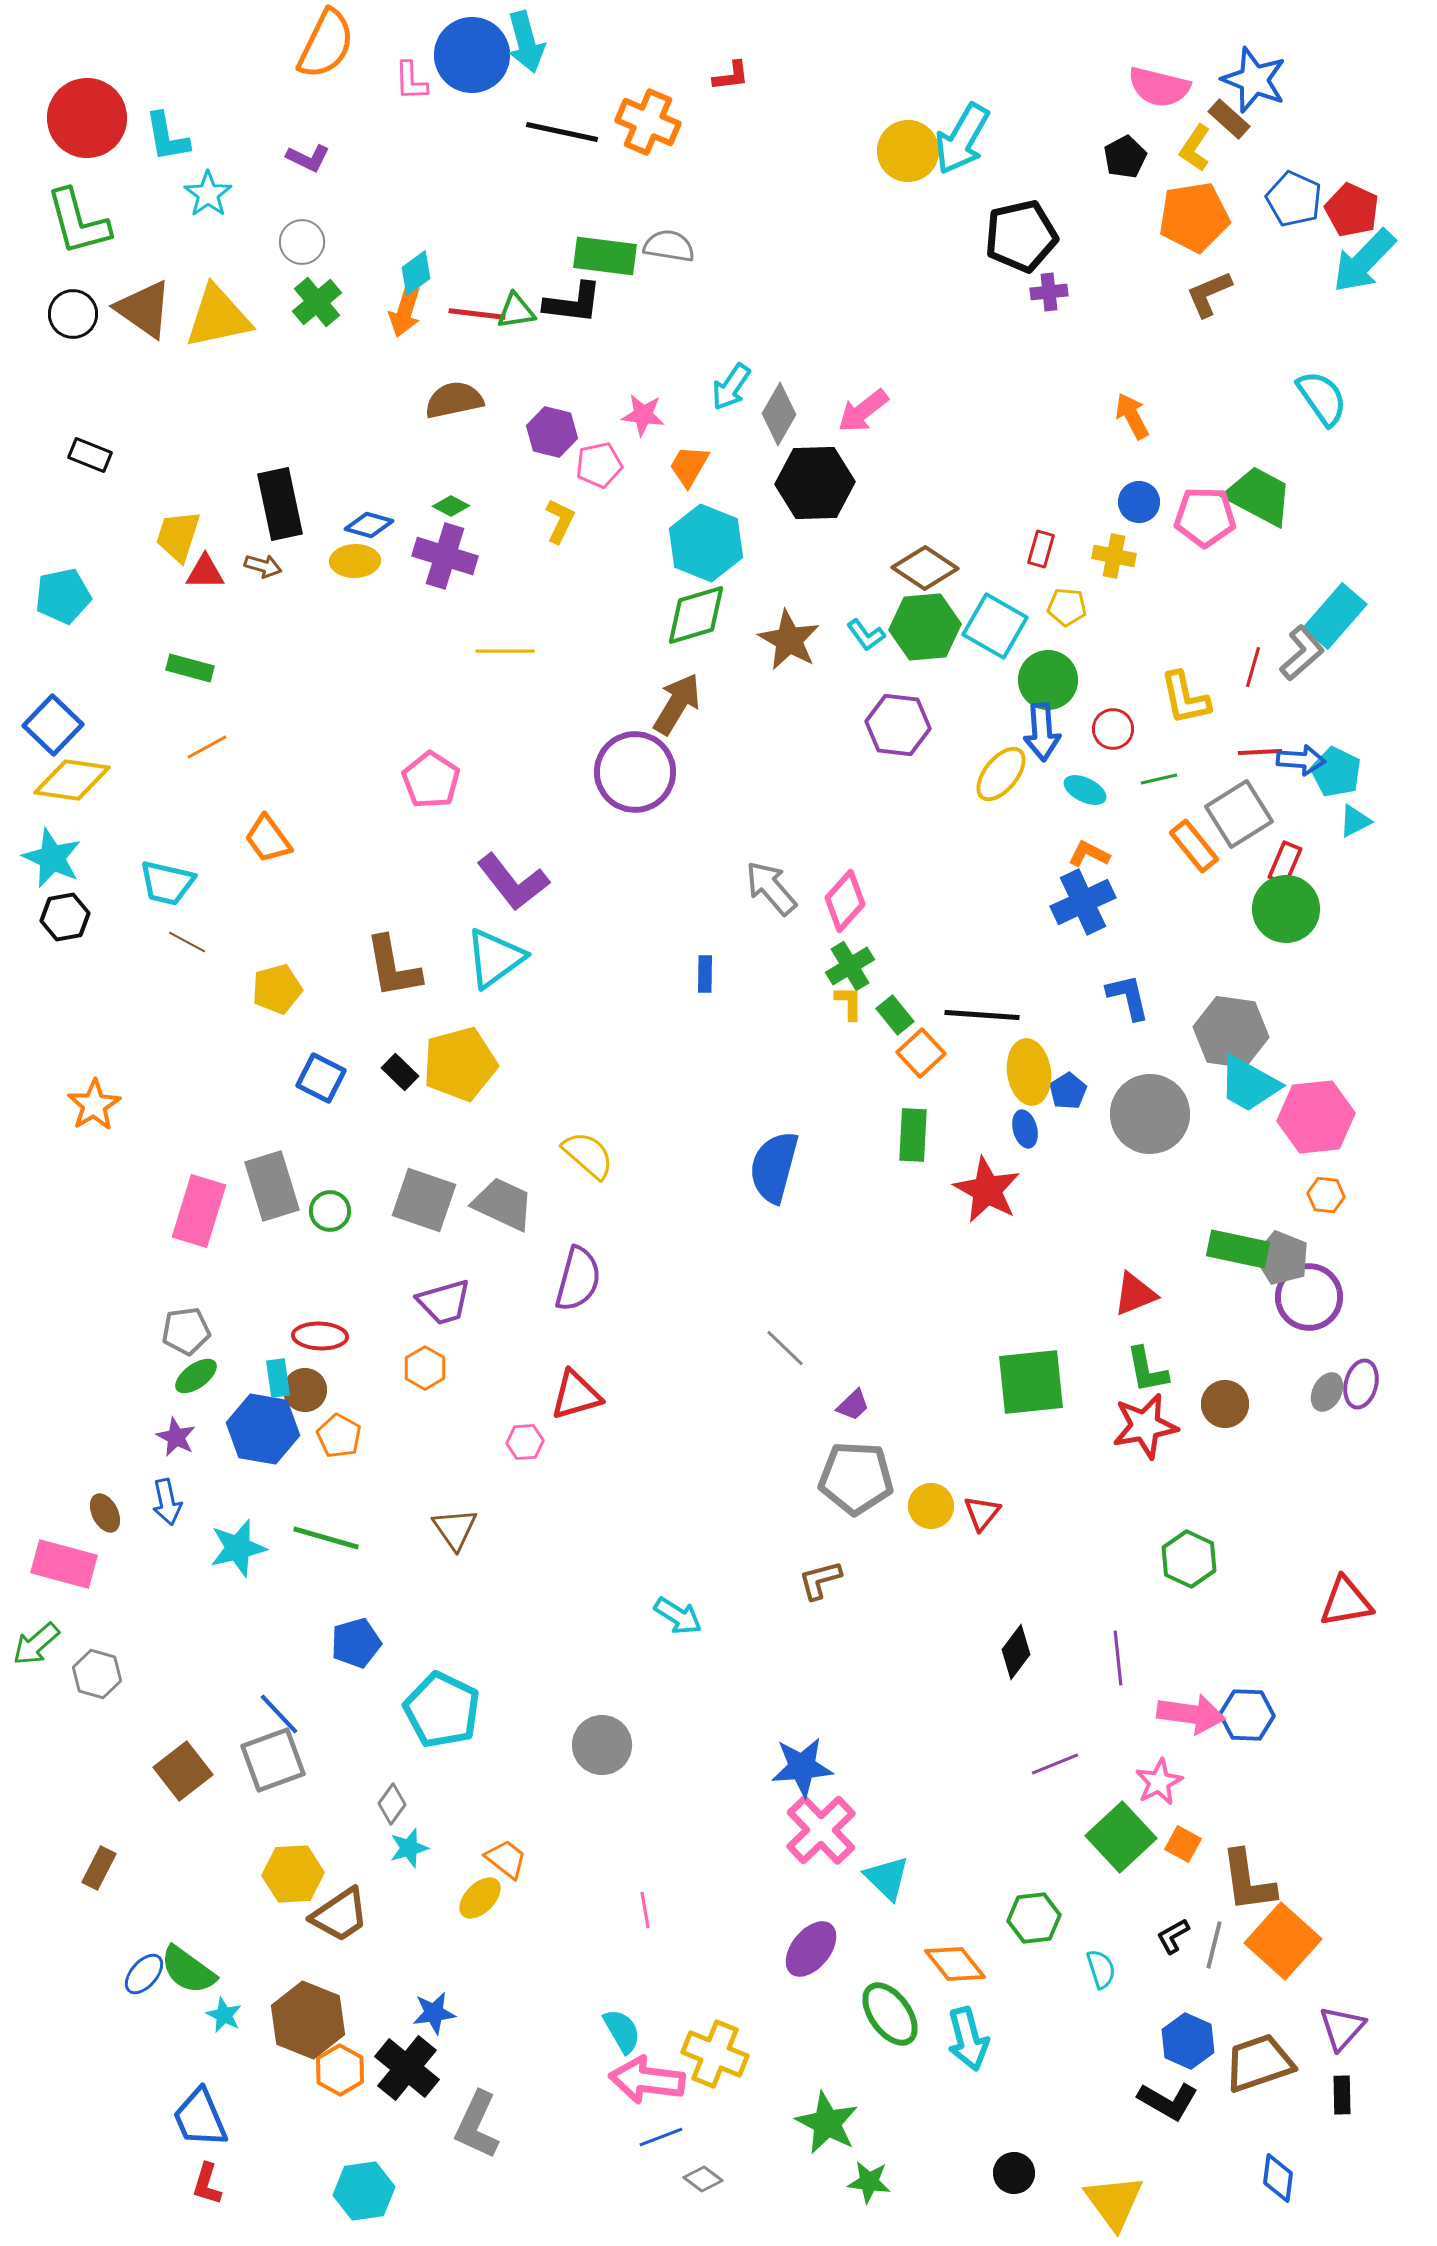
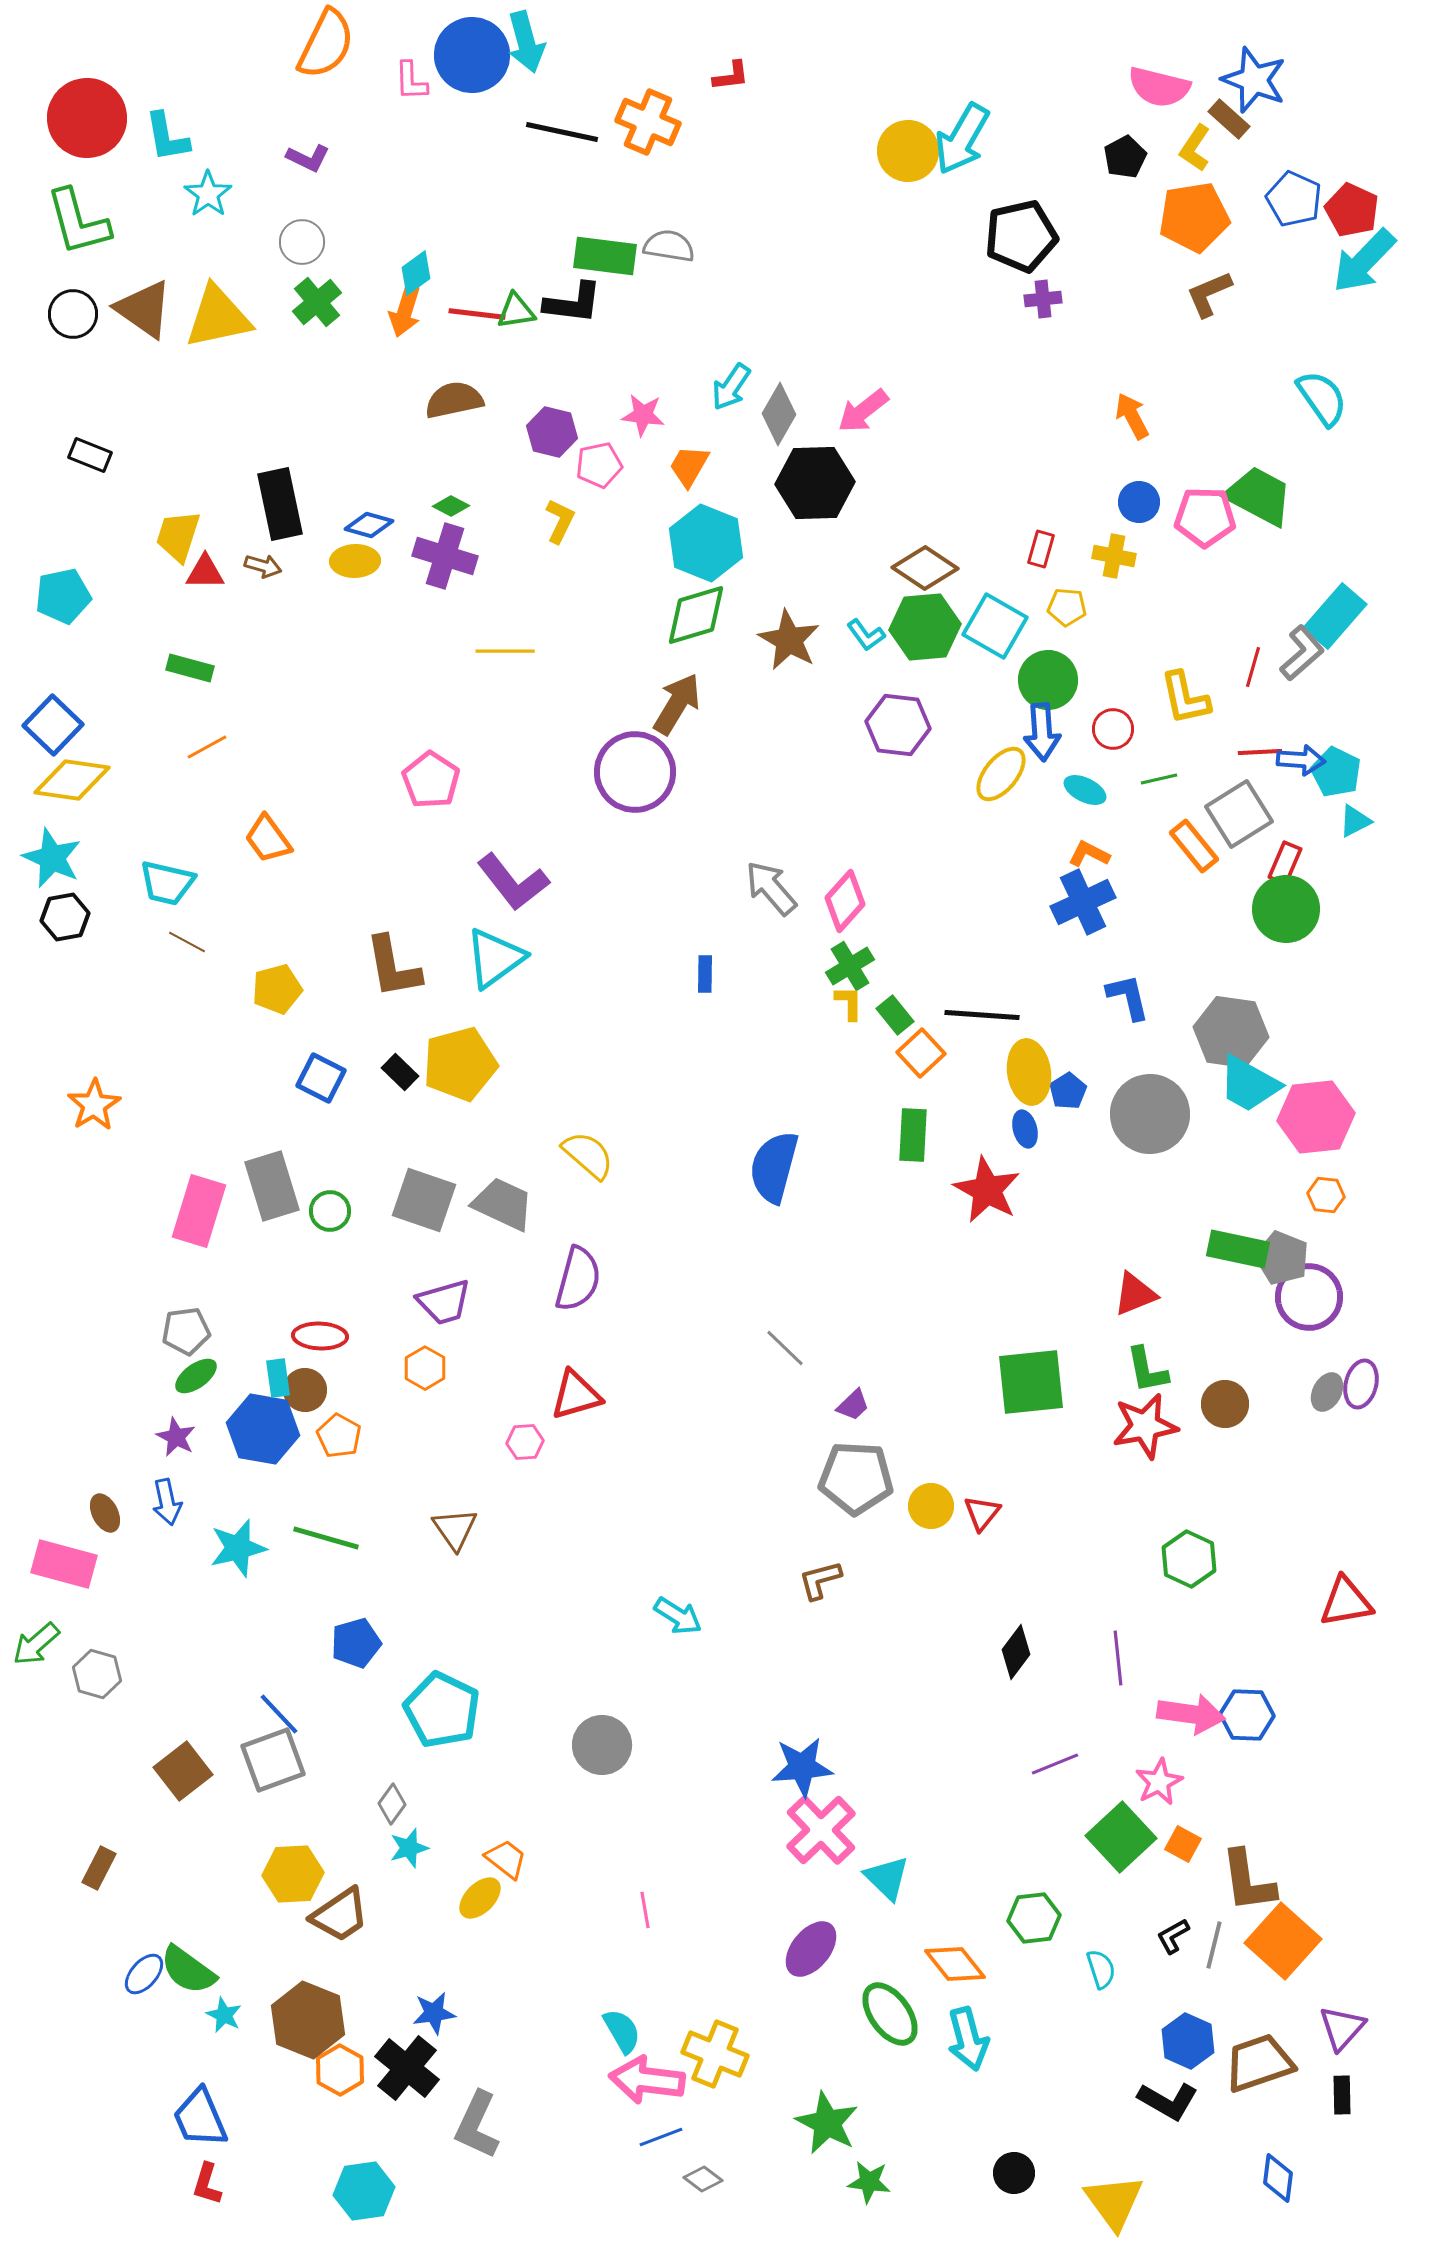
purple cross at (1049, 292): moved 6 px left, 7 px down
